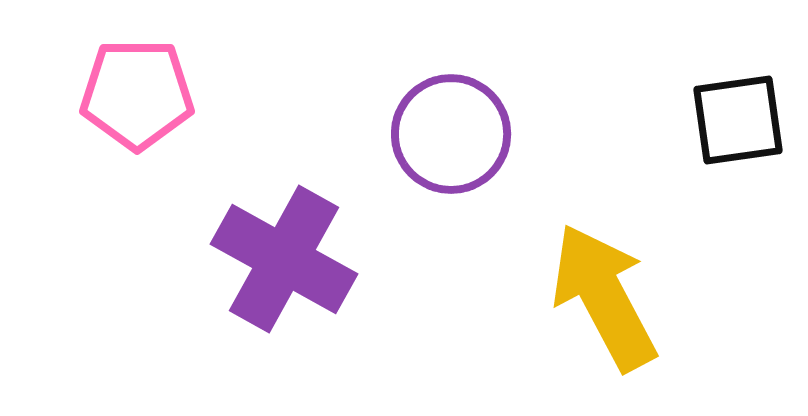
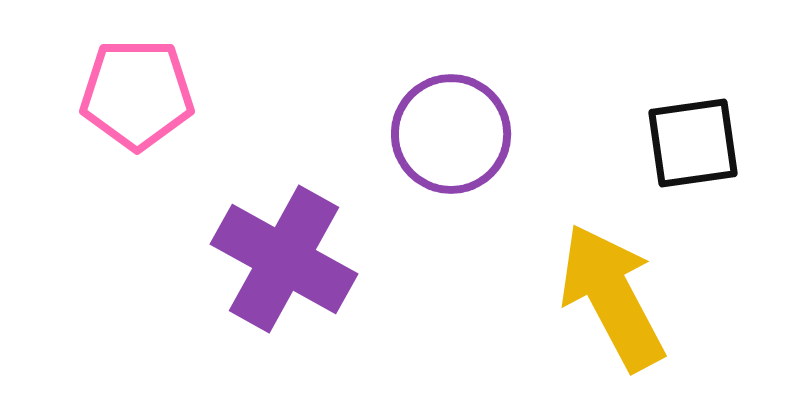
black square: moved 45 px left, 23 px down
yellow arrow: moved 8 px right
